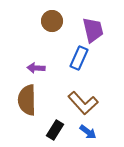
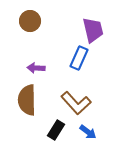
brown circle: moved 22 px left
brown L-shape: moved 7 px left
black rectangle: moved 1 px right
